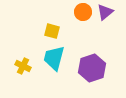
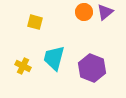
orange circle: moved 1 px right
yellow square: moved 17 px left, 9 px up
purple hexagon: rotated 20 degrees counterclockwise
